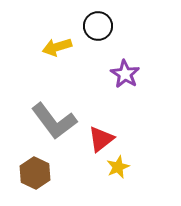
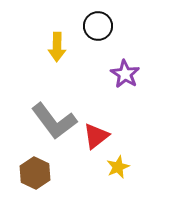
yellow arrow: rotated 72 degrees counterclockwise
red triangle: moved 5 px left, 3 px up
